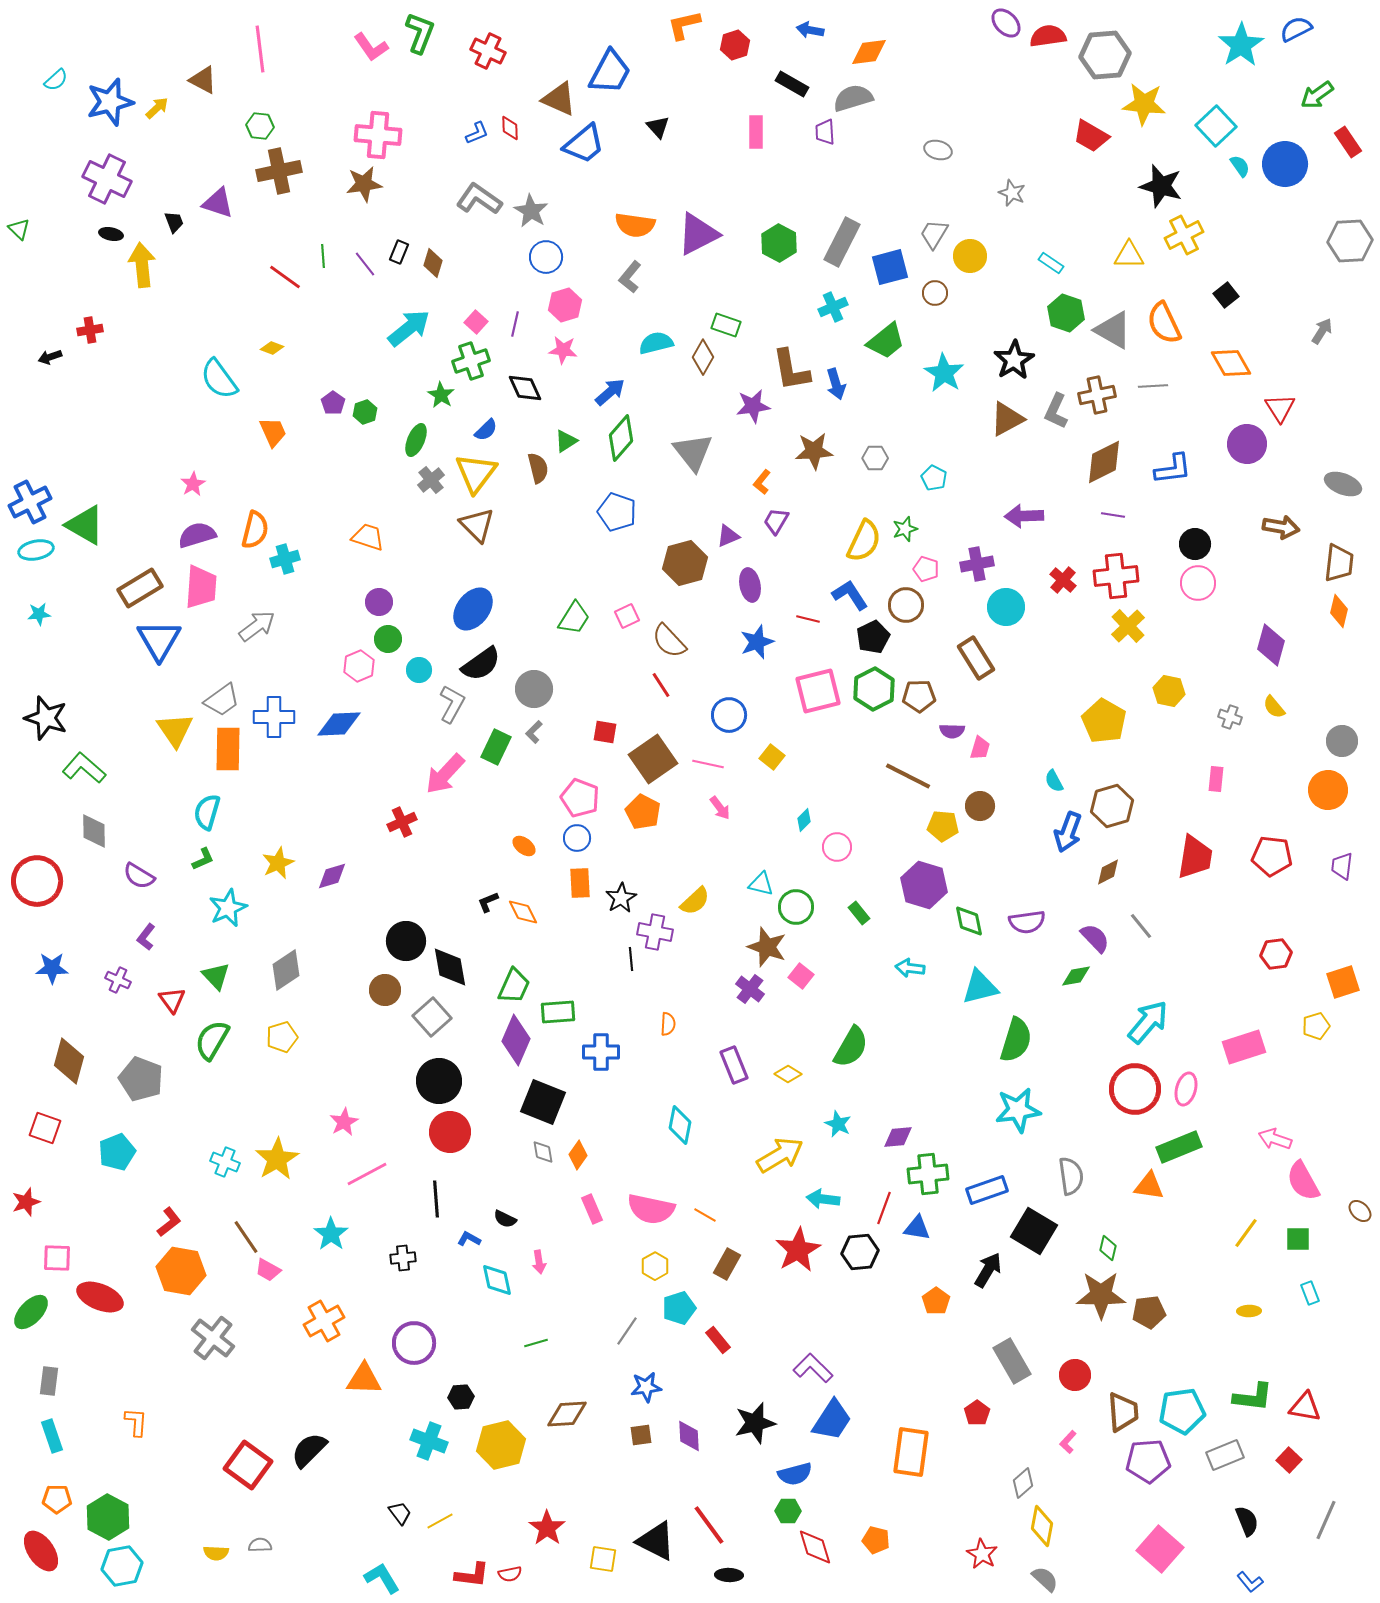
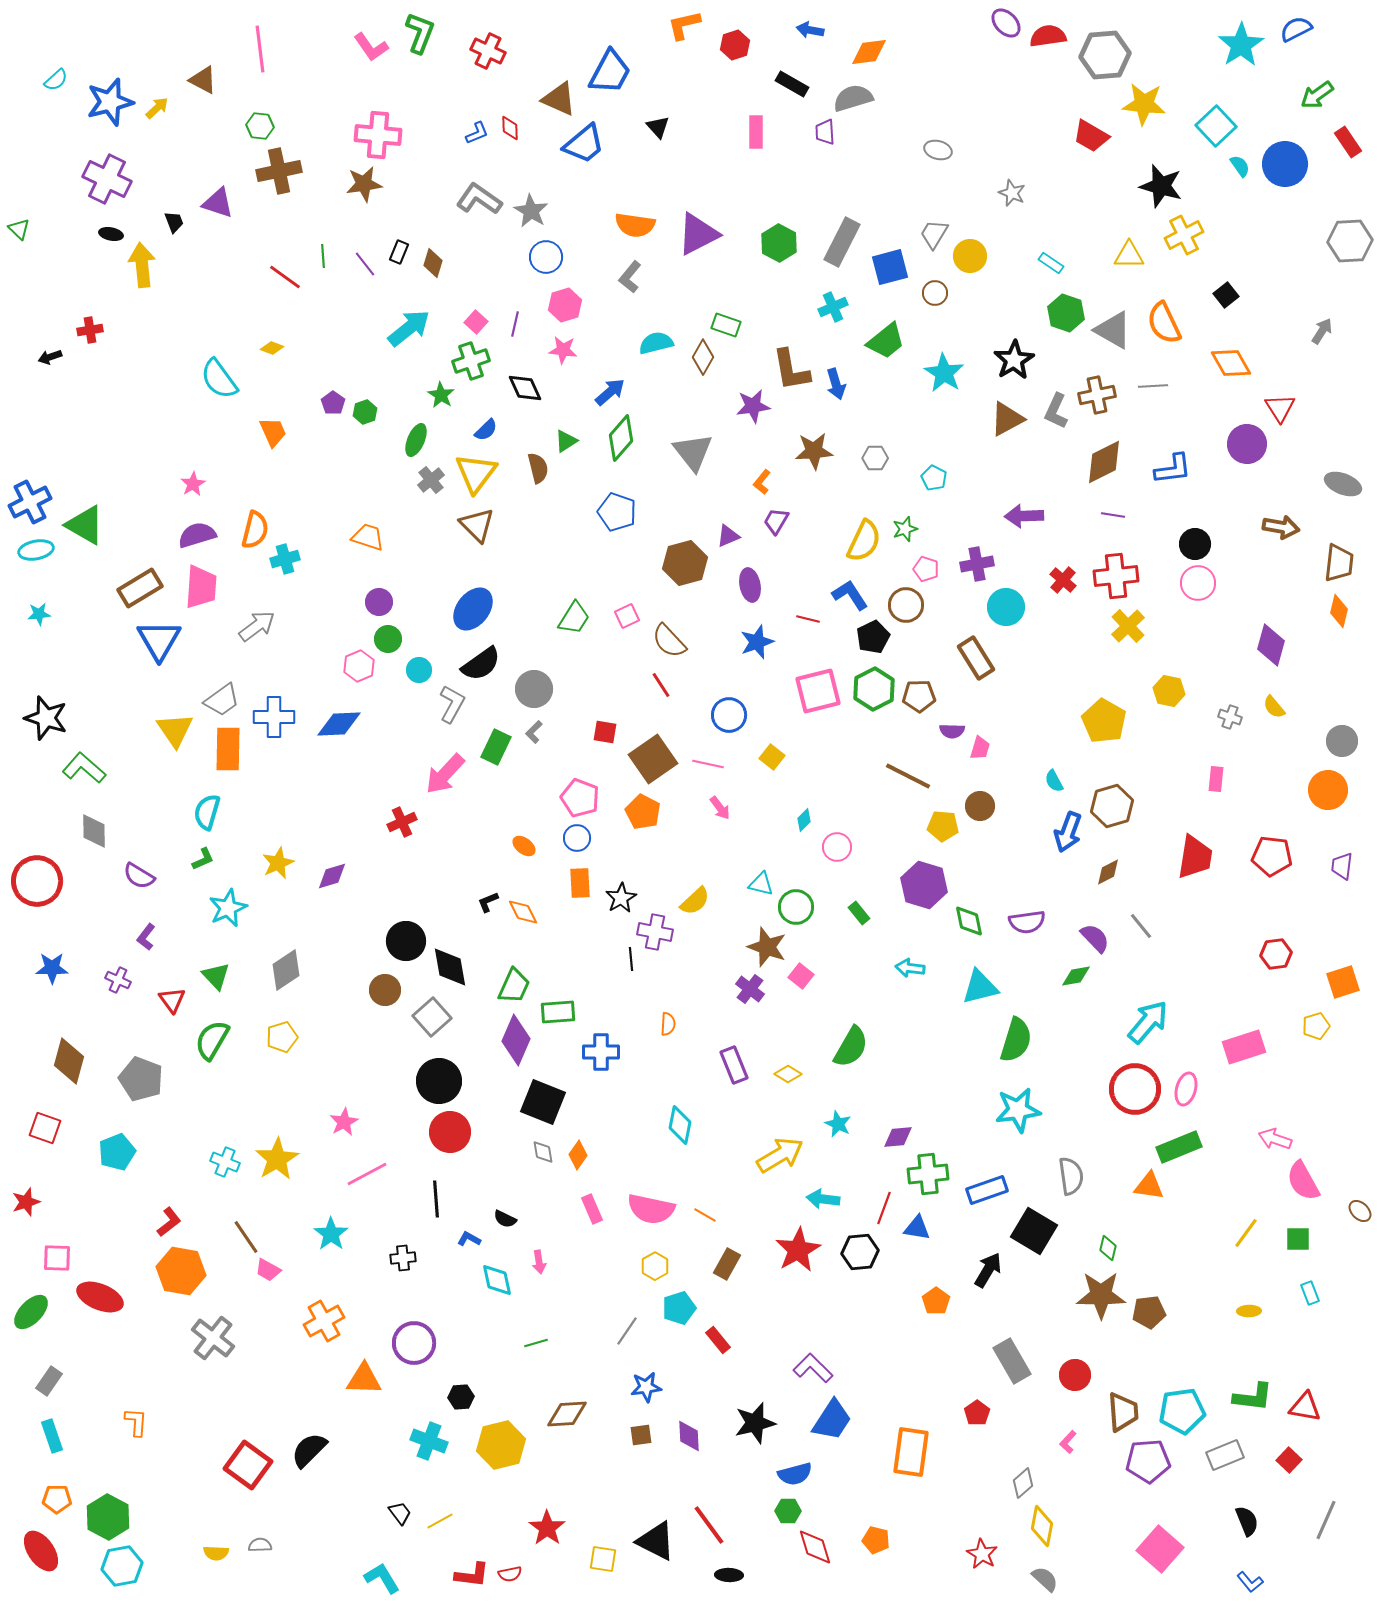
gray rectangle at (49, 1381): rotated 28 degrees clockwise
